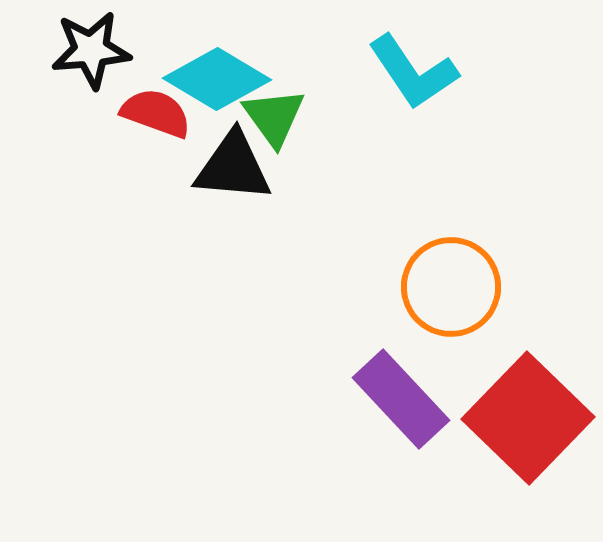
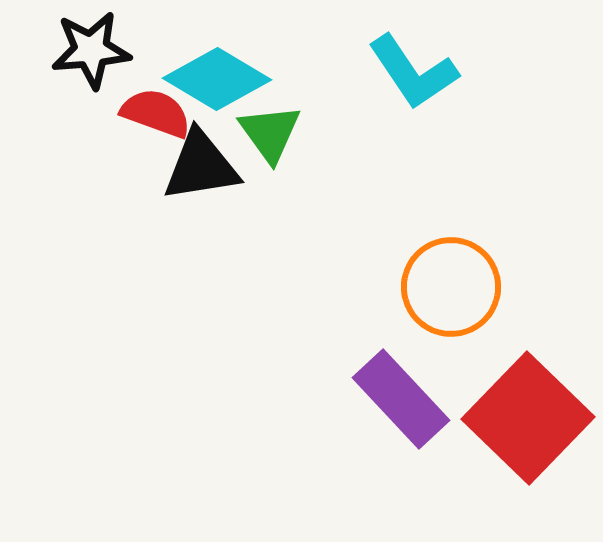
green triangle: moved 4 px left, 16 px down
black triangle: moved 32 px left, 1 px up; rotated 14 degrees counterclockwise
